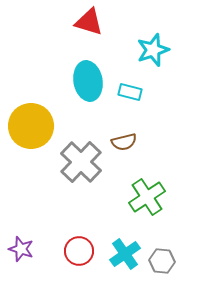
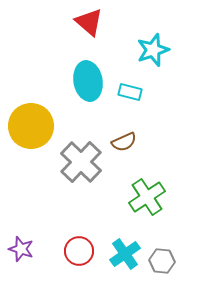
red triangle: rotated 24 degrees clockwise
brown semicircle: rotated 10 degrees counterclockwise
